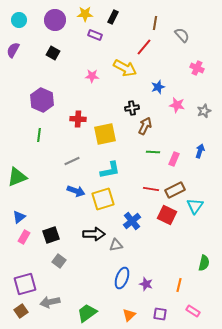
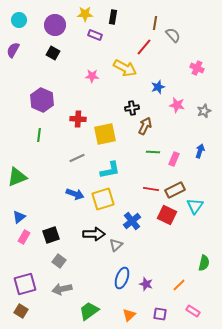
black rectangle at (113, 17): rotated 16 degrees counterclockwise
purple circle at (55, 20): moved 5 px down
gray semicircle at (182, 35): moved 9 px left
gray line at (72, 161): moved 5 px right, 3 px up
blue arrow at (76, 191): moved 1 px left, 3 px down
gray triangle at (116, 245): rotated 32 degrees counterclockwise
orange line at (179, 285): rotated 32 degrees clockwise
gray arrow at (50, 302): moved 12 px right, 13 px up
brown square at (21, 311): rotated 24 degrees counterclockwise
green trapezoid at (87, 313): moved 2 px right, 2 px up
